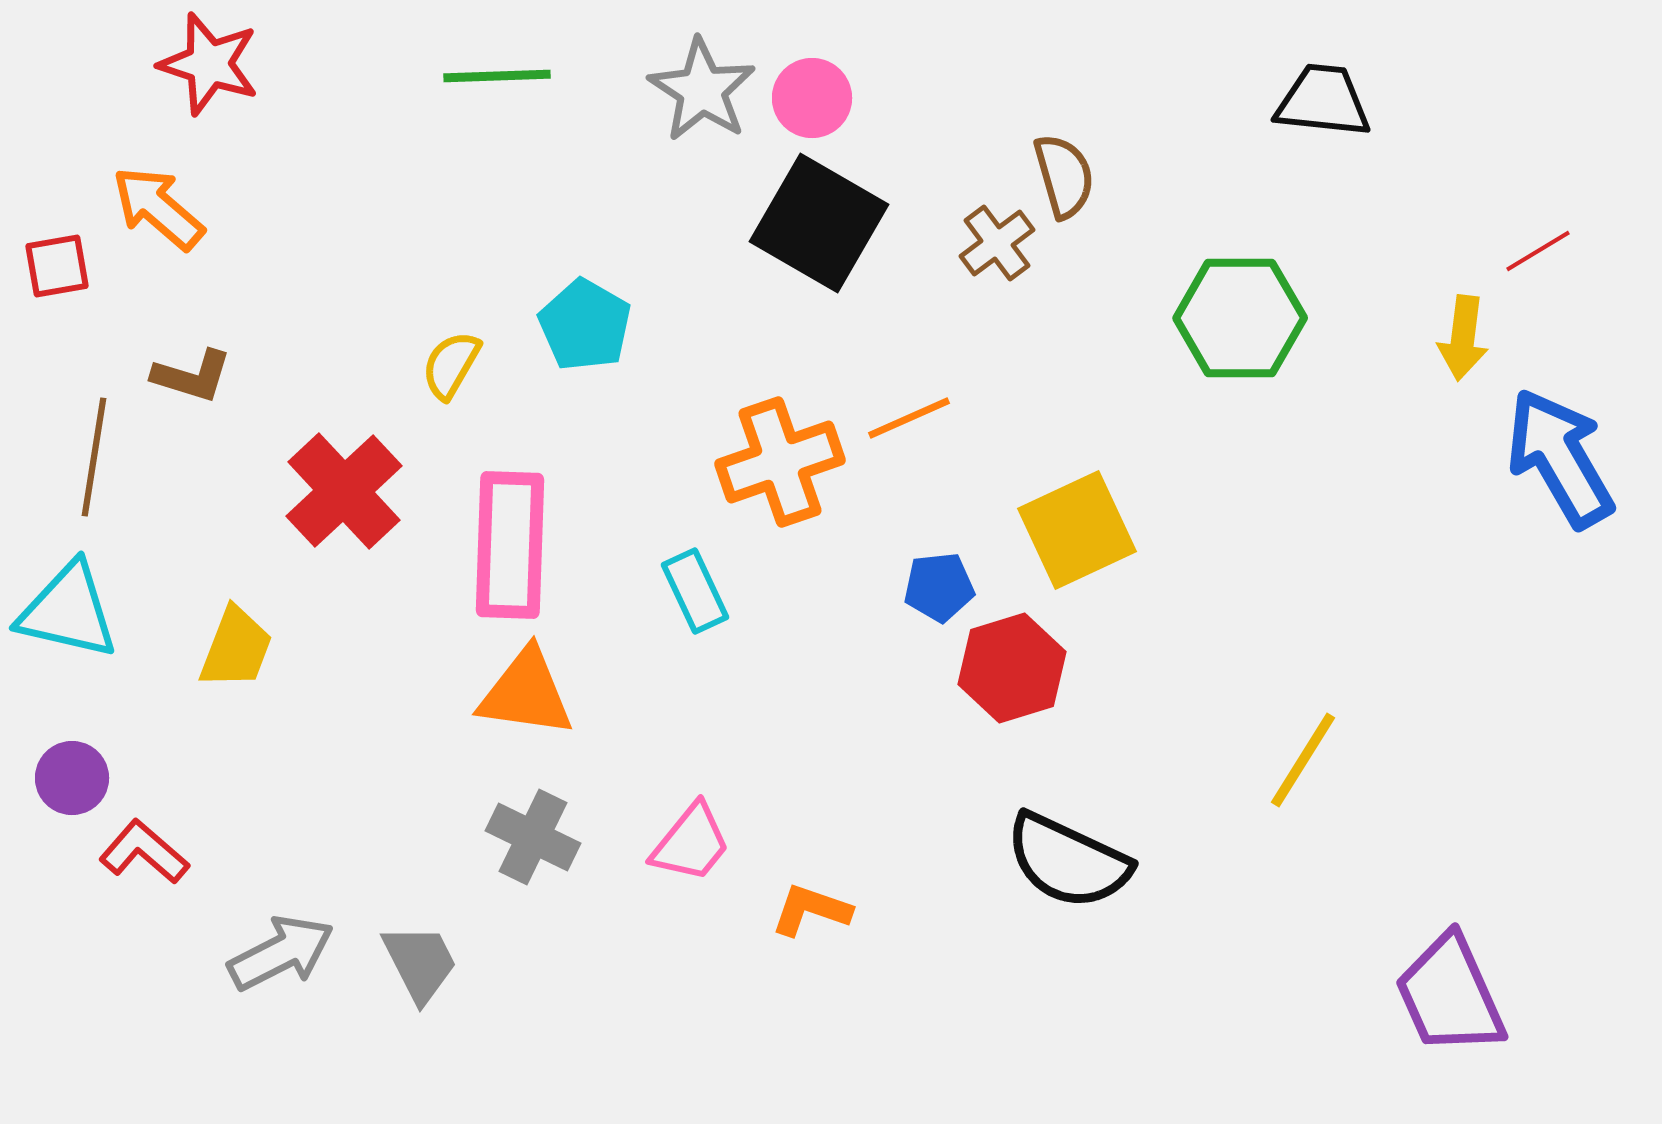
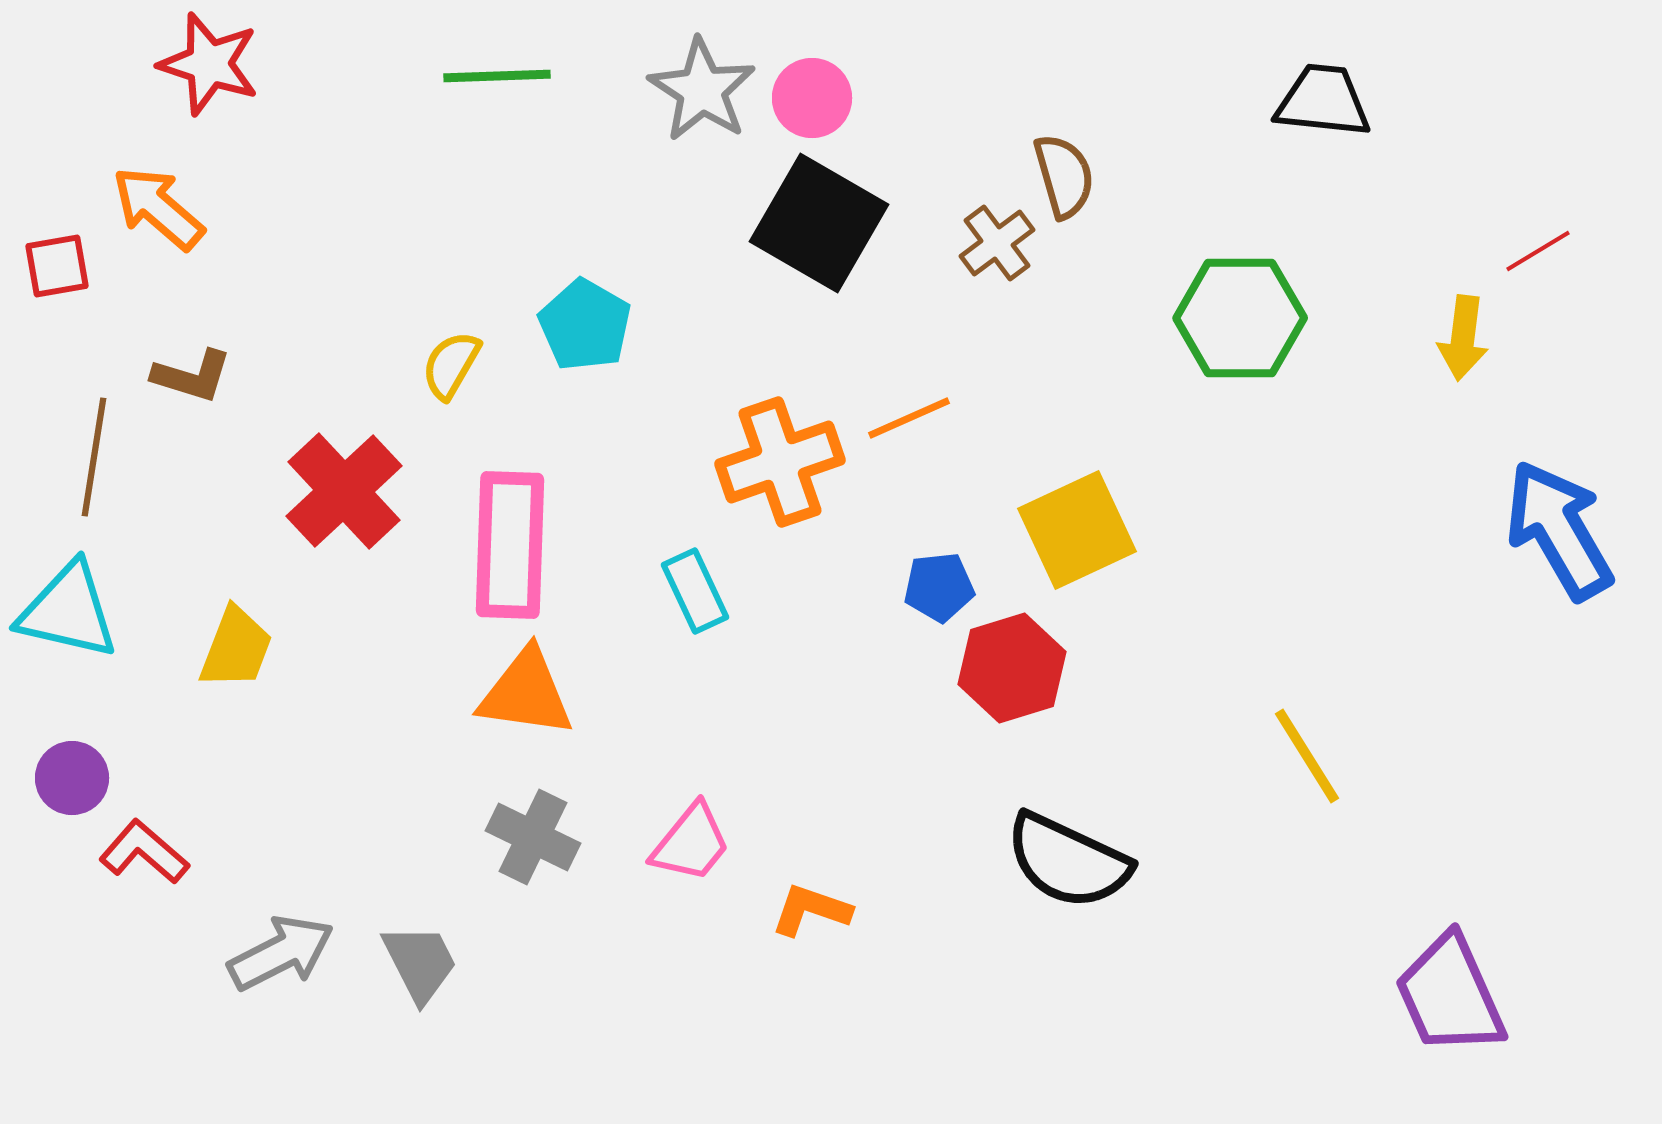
blue arrow: moved 1 px left, 72 px down
yellow line: moved 4 px right, 4 px up; rotated 64 degrees counterclockwise
